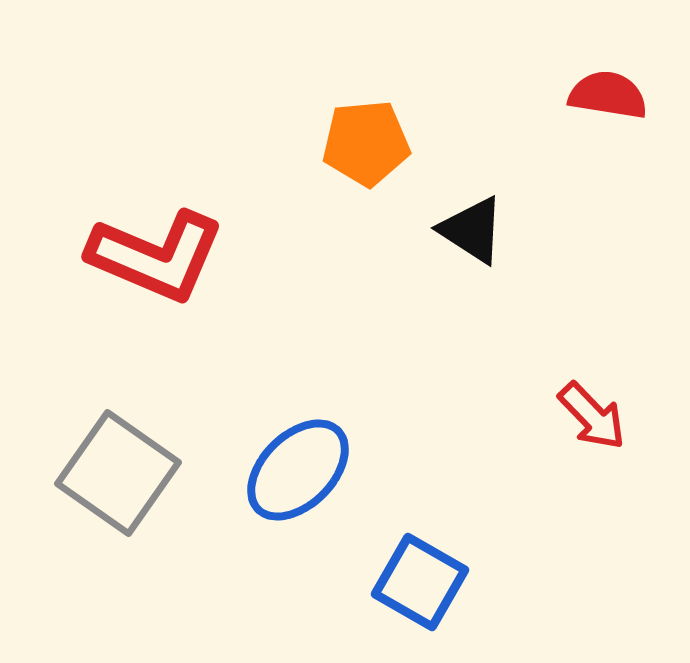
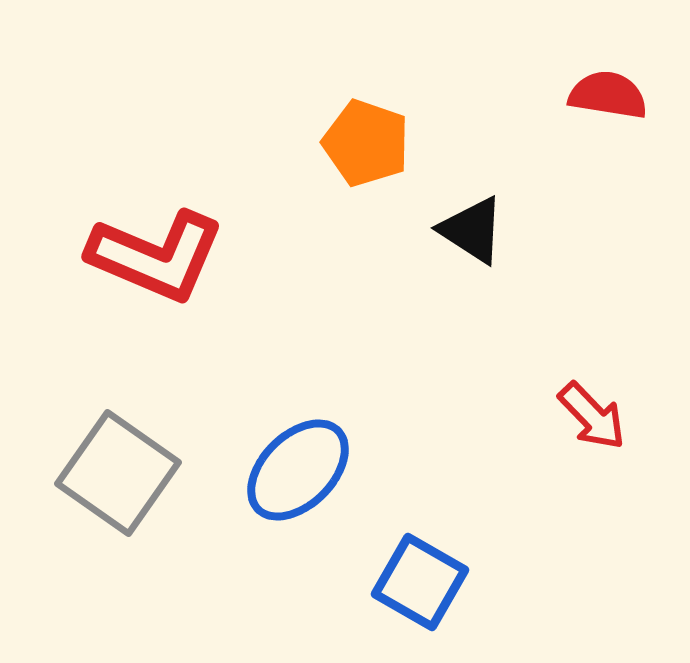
orange pentagon: rotated 24 degrees clockwise
